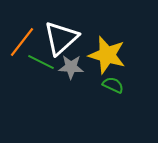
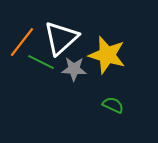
gray star: moved 3 px right, 2 px down
green semicircle: moved 20 px down
